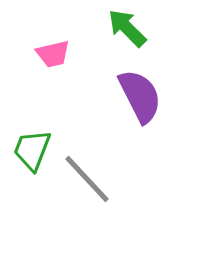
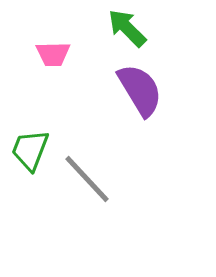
pink trapezoid: rotated 12 degrees clockwise
purple semicircle: moved 6 px up; rotated 4 degrees counterclockwise
green trapezoid: moved 2 px left
